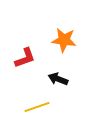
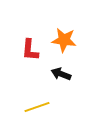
red L-shape: moved 5 px right, 8 px up; rotated 115 degrees clockwise
black arrow: moved 3 px right, 5 px up
